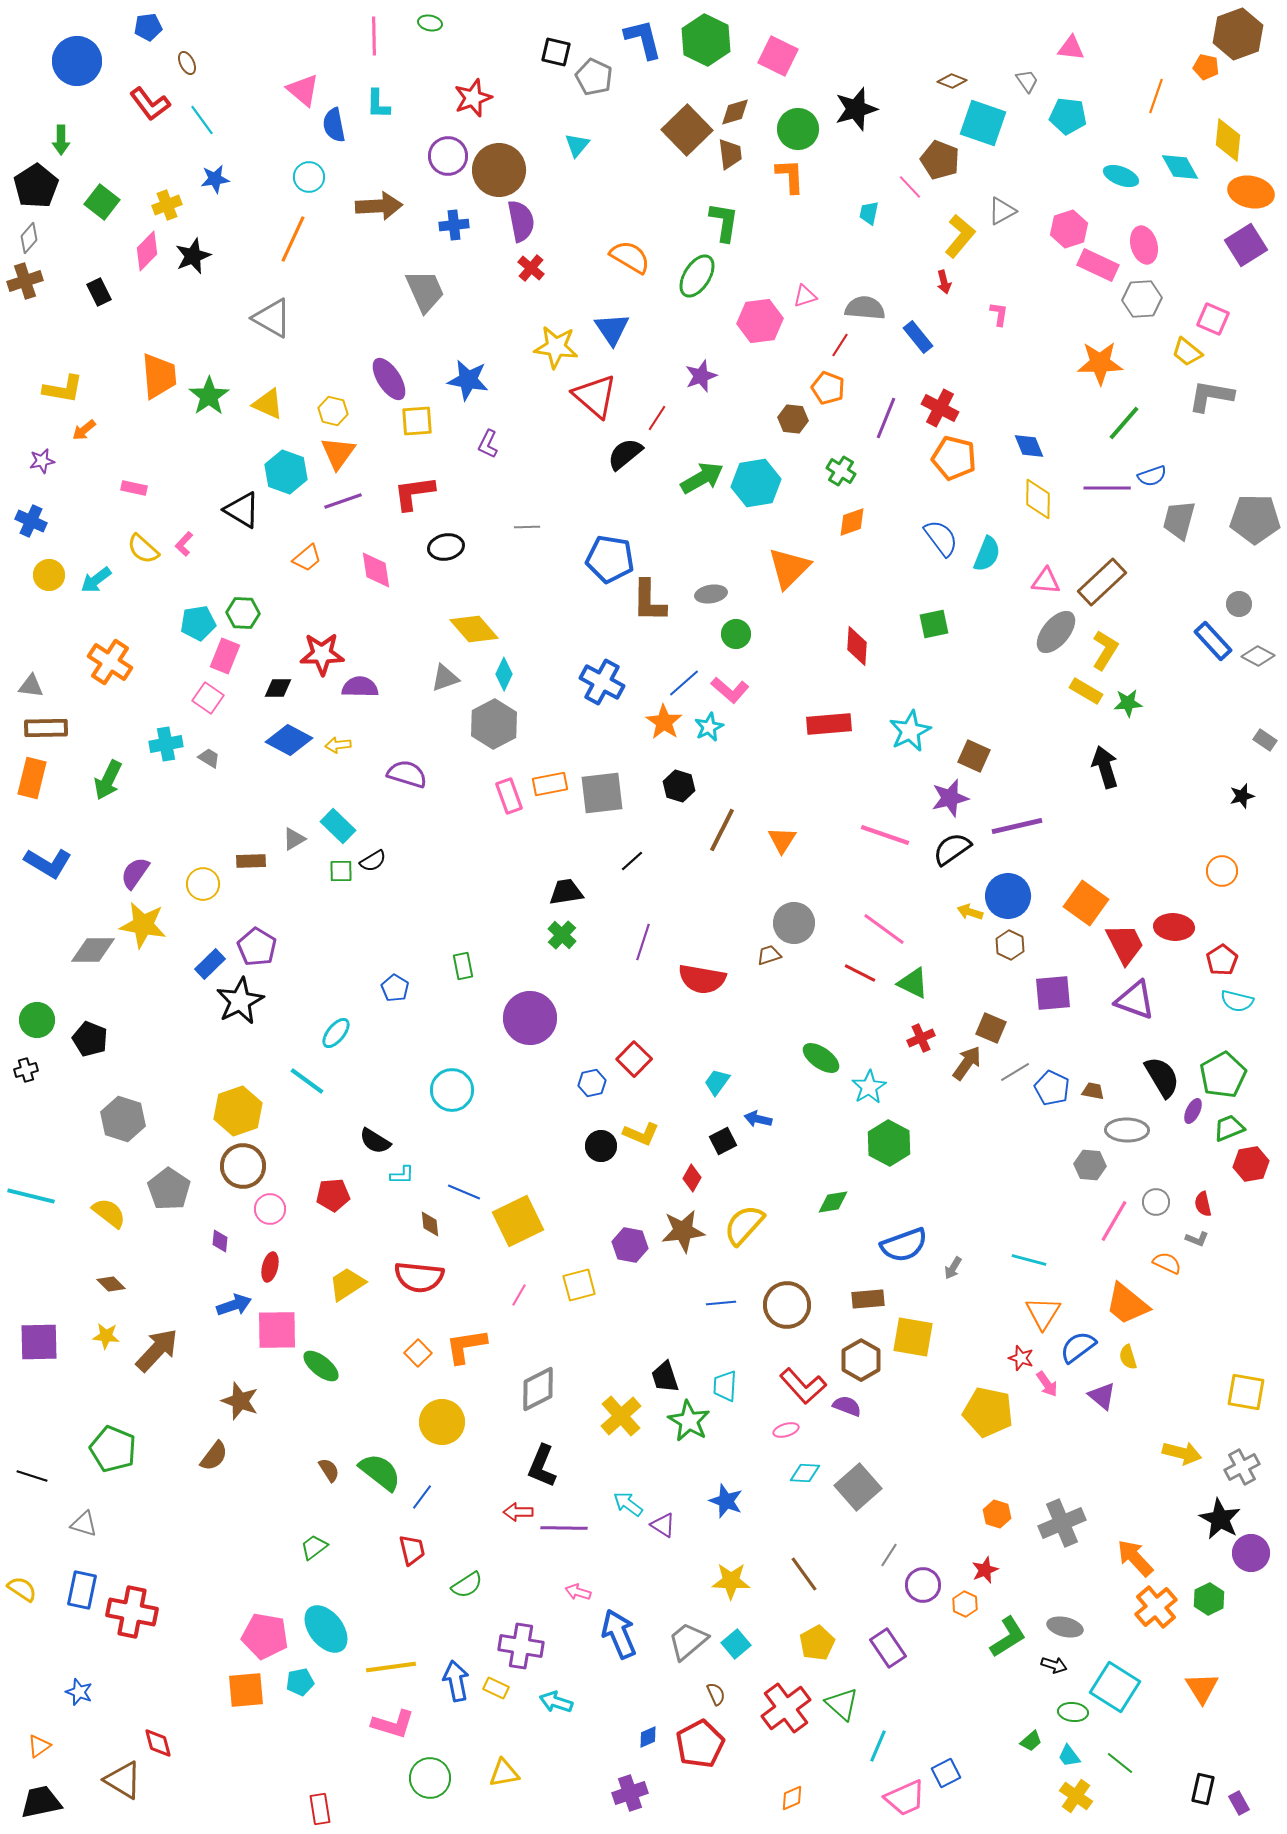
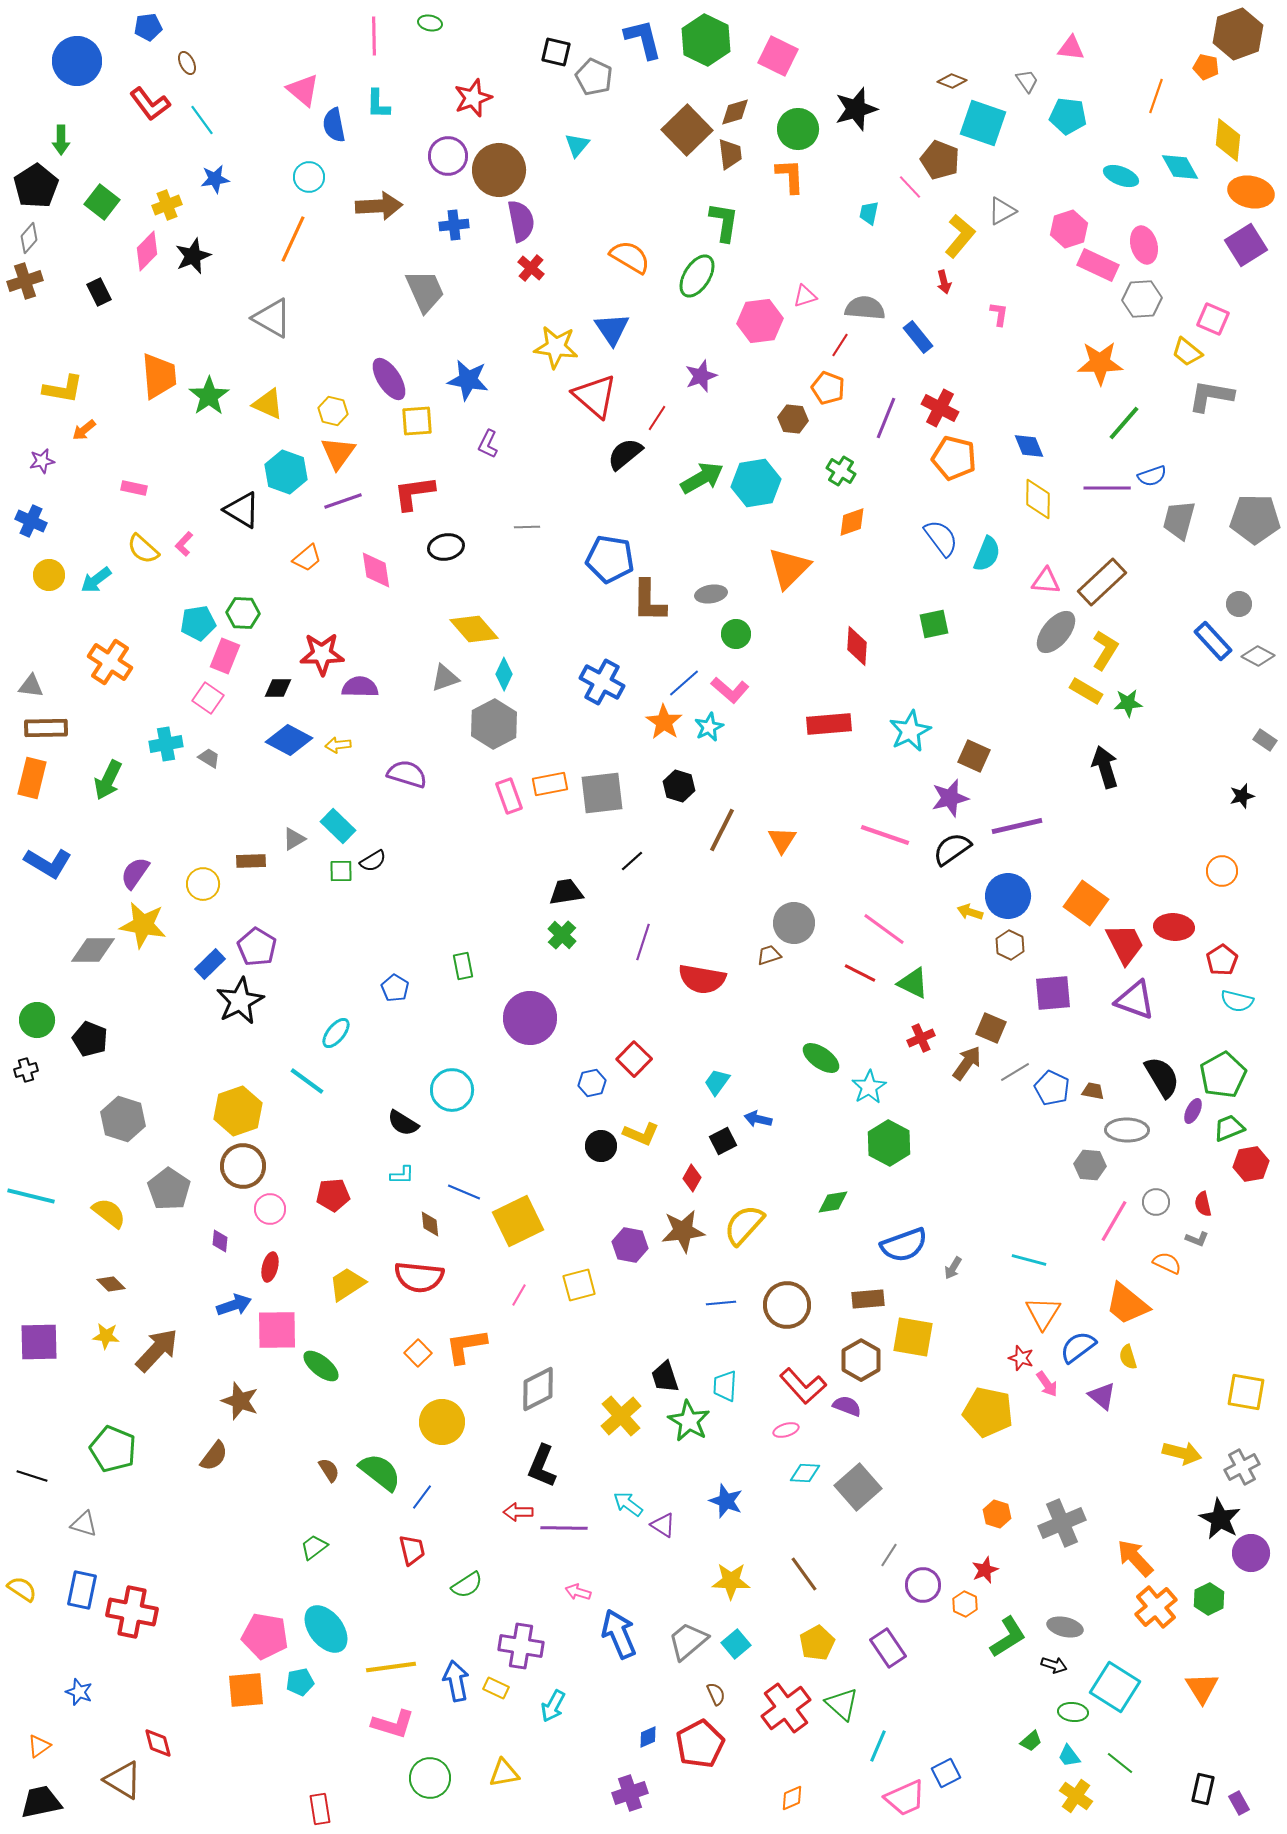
black semicircle at (375, 1141): moved 28 px right, 18 px up
cyan arrow at (556, 1702): moved 3 px left, 4 px down; rotated 80 degrees counterclockwise
